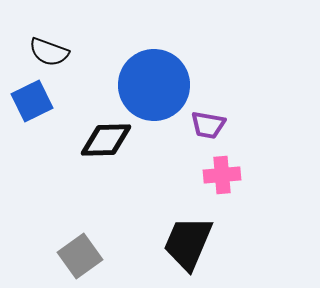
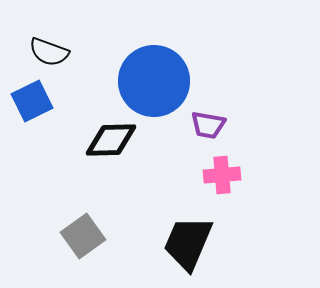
blue circle: moved 4 px up
black diamond: moved 5 px right
gray square: moved 3 px right, 20 px up
